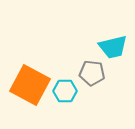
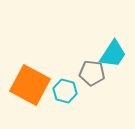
cyan trapezoid: moved 7 px down; rotated 44 degrees counterclockwise
cyan hexagon: rotated 15 degrees clockwise
